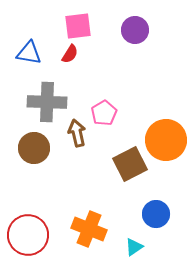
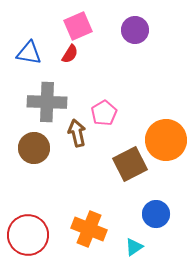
pink square: rotated 16 degrees counterclockwise
